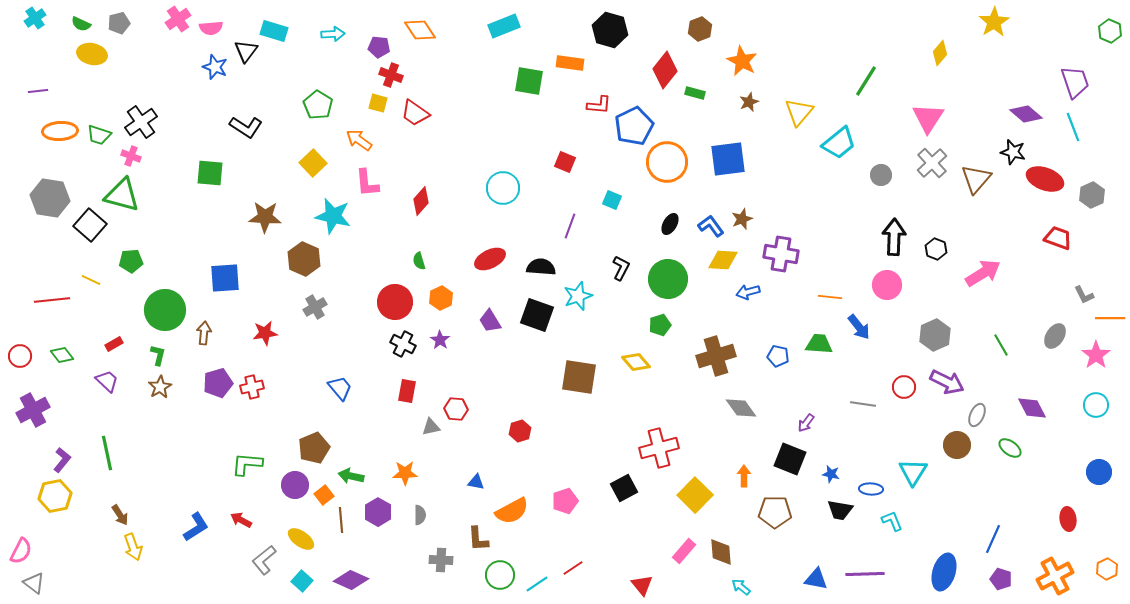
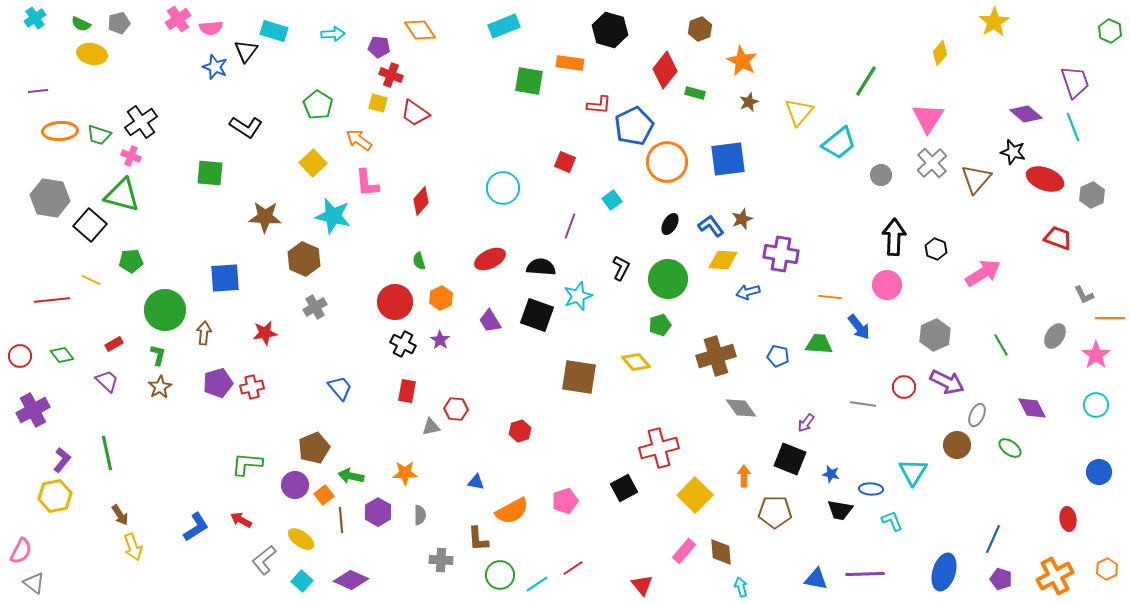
cyan square at (612, 200): rotated 30 degrees clockwise
cyan arrow at (741, 587): rotated 36 degrees clockwise
